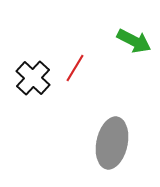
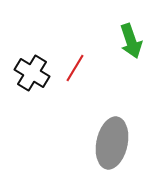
green arrow: moved 3 px left; rotated 44 degrees clockwise
black cross: moved 1 px left, 5 px up; rotated 12 degrees counterclockwise
